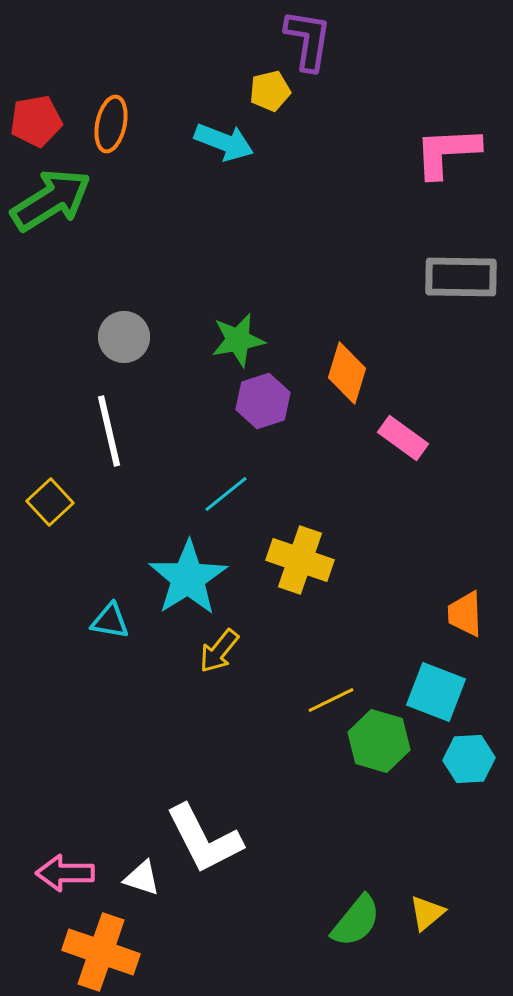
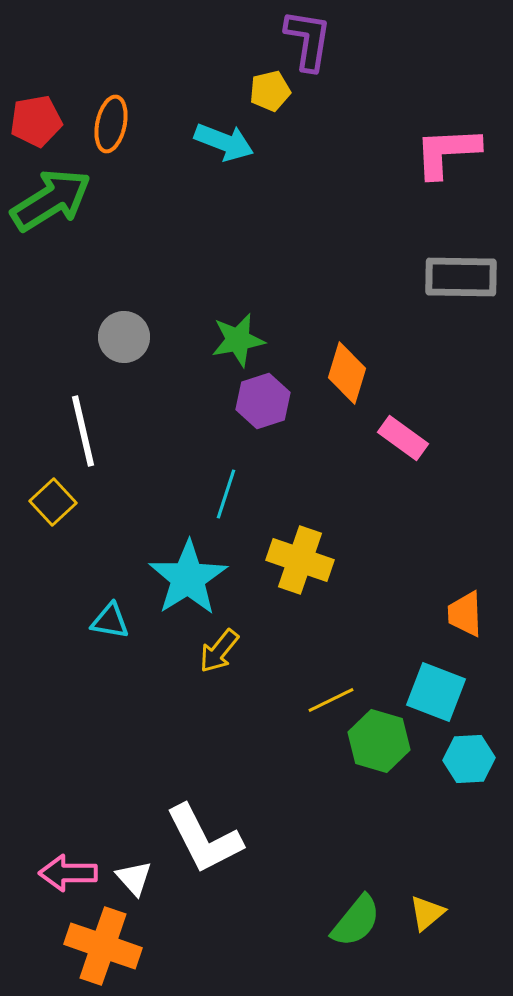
white line: moved 26 px left
cyan line: rotated 33 degrees counterclockwise
yellow square: moved 3 px right
pink arrow: moved 3 px right
white triangle: moved 8 px left; rotated 30 degrees clockwise
orange cross: moved 2 px right, 6 px up
